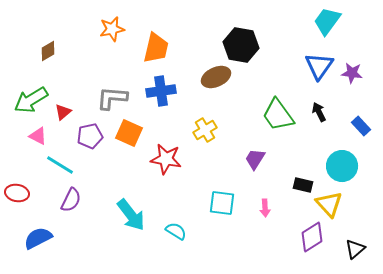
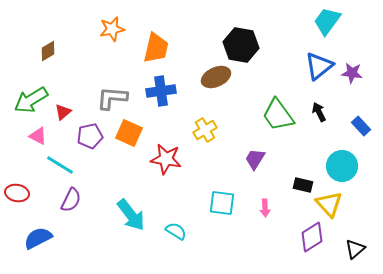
blue triangle: rotated 16 degrees clockwise
